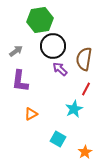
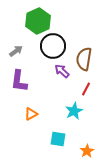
green hexagon: moved 2 px left, 1 px down; rotated 15 degrees counterclockwise
purple arrow: moved 2 px right, 2 px down
purple L-shape: moved 1 px left
cyan star: moved 2 px down
cyan square: rotated 21 degrees counterclockwise
orange star: moved 2 px right, 1 px up
